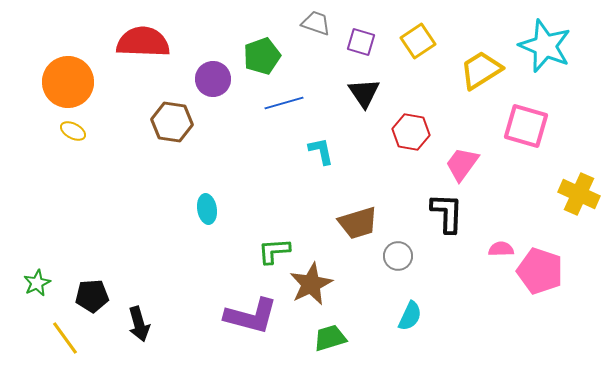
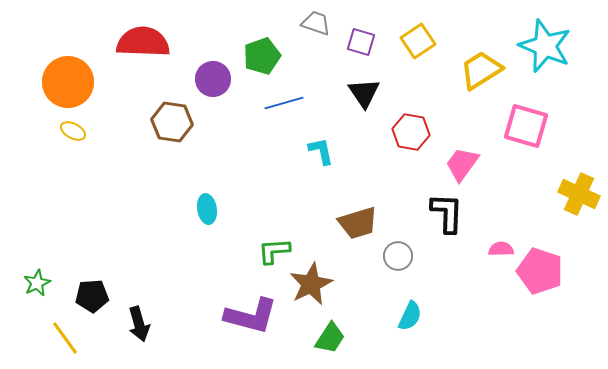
green trapezoid: rotated 140 degrees clockwise
